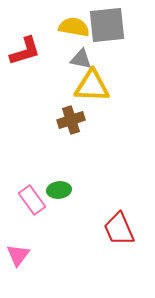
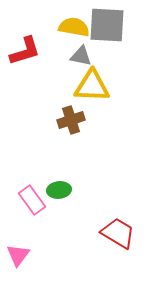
gray square: rotated 9 degrees clockwise
gray triangle: moved 3 px up
red trapezoid: moved 1 px left, 4 px down; rotated 144 degrees clockwise
